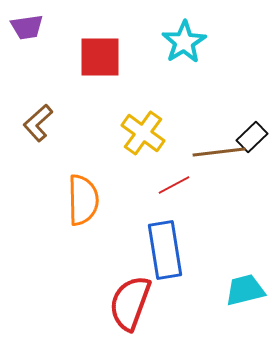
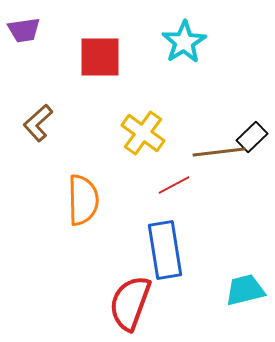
purple trapezoid: moved 3 px left, 3 px down
